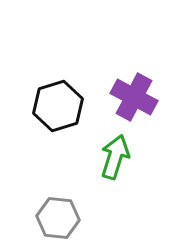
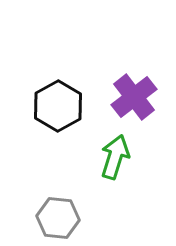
purple cross: rotated 24 degrees clockwise
black hexagon: rotated 12 degrees counterclockwise
